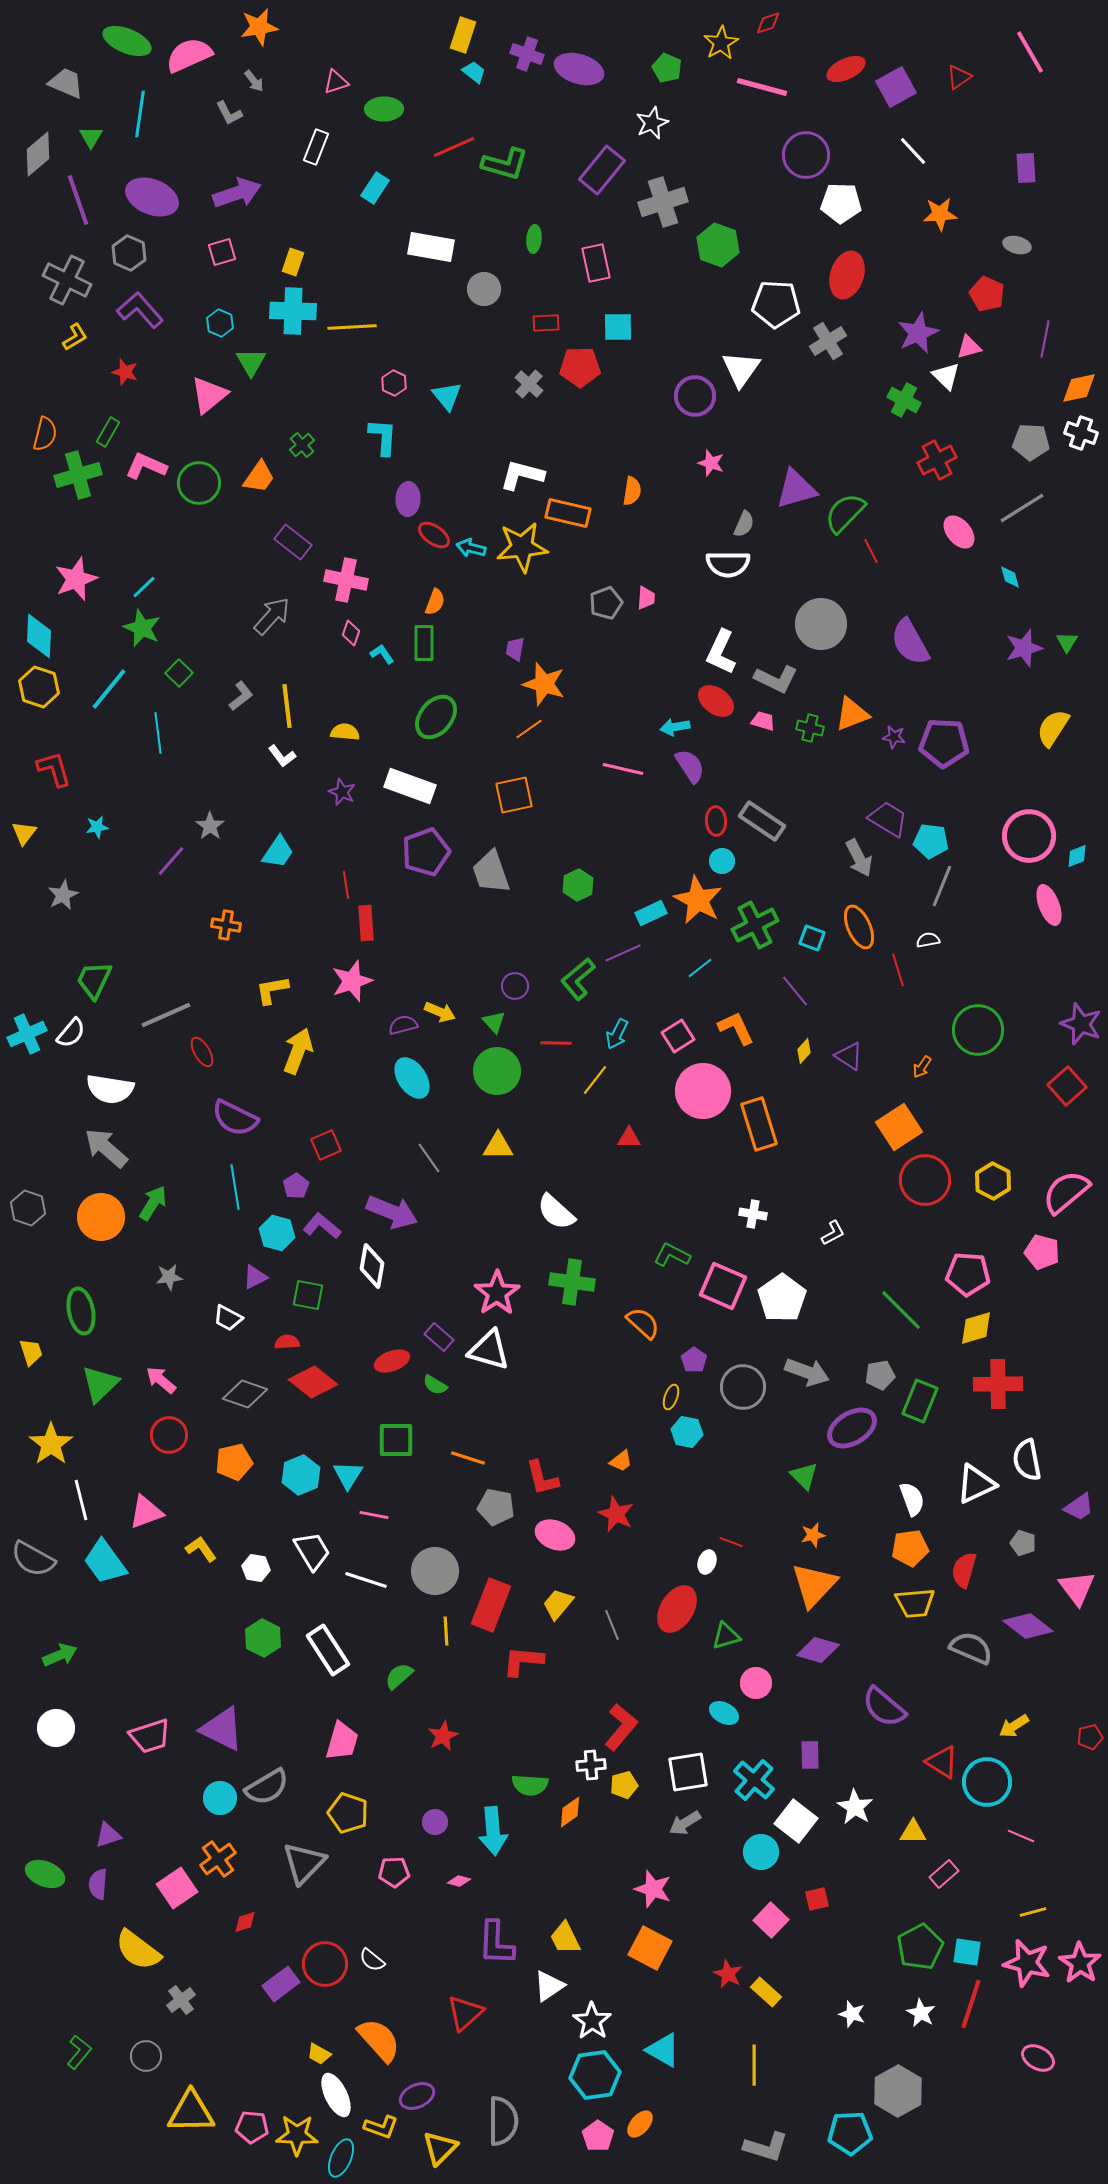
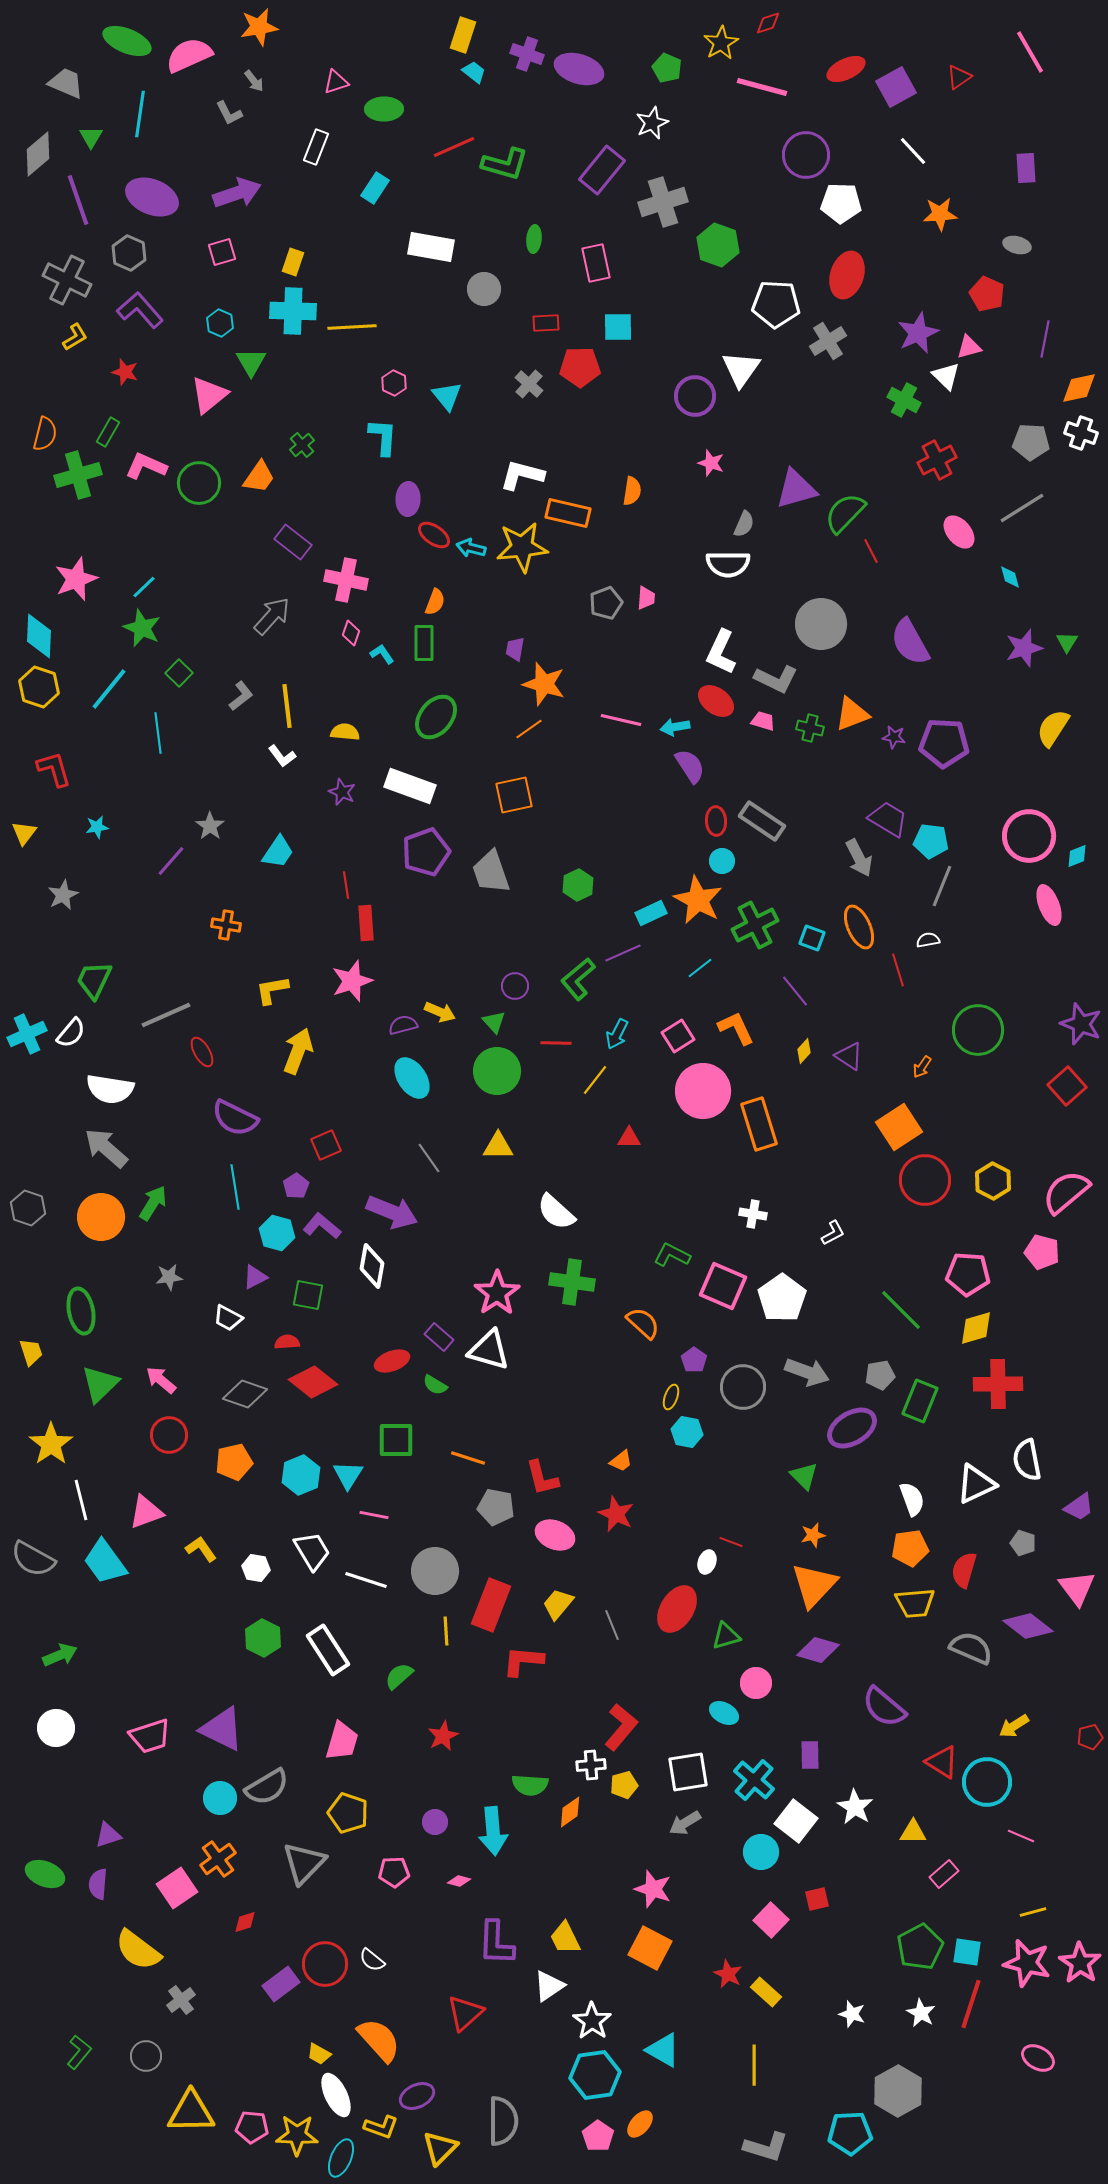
pink line at (623, 769): moved 2 px left, 49 px up
